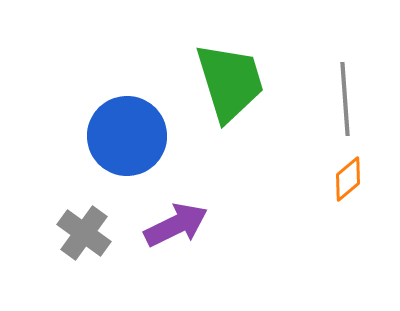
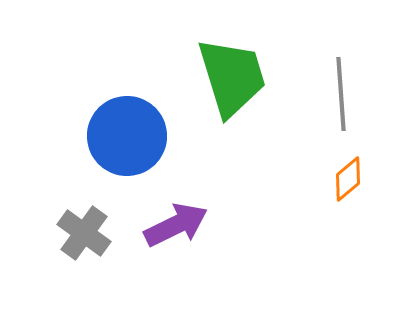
green trapezoid: moved 2 px right, 5 px up
gray line: moved 4 px left, 5 px up
